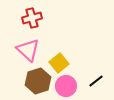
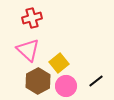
brown hexagon: rotated 10 degrees counterclockwise
